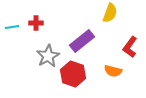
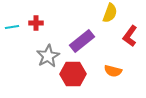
red L-shape: moved 11 px up
red hexagon: rotated 20 degrees counterclockwise
